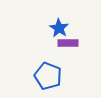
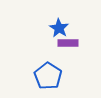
blue pentagon: rotated 12 degrees clockwise
